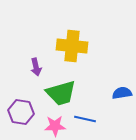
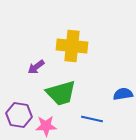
purple arrow: rotated 66 degrees clockwise
blue semicircle: moved 1 px right, 1 px down
purple hexagon: moved 2 px left, 3 px down
blue line: moved 7 px right
pink star: moved 9 px left
